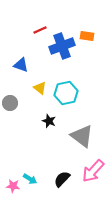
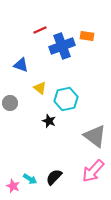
cyan hexagon: moved 6 px down
gray triangle: moved 13 px right
black semicircle: moved 8 px left, 2 px up
pink star: rotated 16 degrees clockwise
